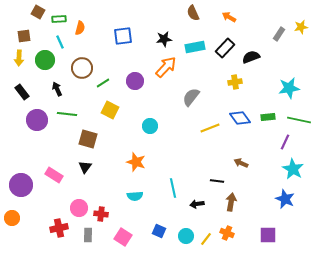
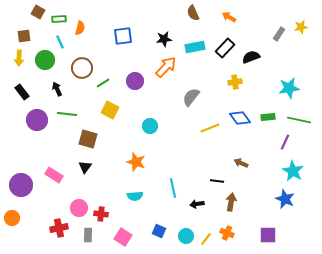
cyan star at (293, 169): moved 2 px down
